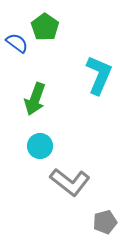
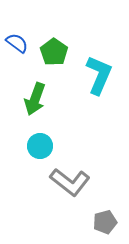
green pentagon: moved 9 px right, 25 px down
